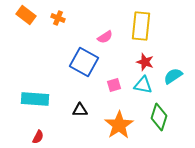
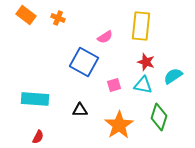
red star: moved 1 px right
